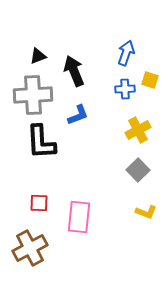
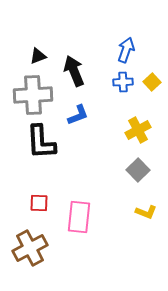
blue arrow: moved 3 px up
yellow square: moved 2 px right, 2 px down; rotated 30 degrees clockwise
blue cross: moved 2 px left, 7 px up
